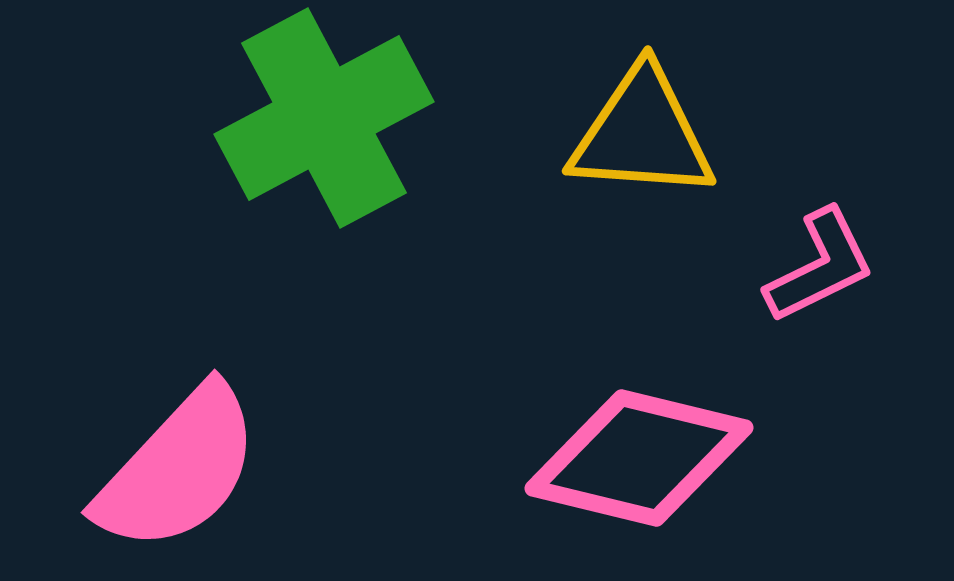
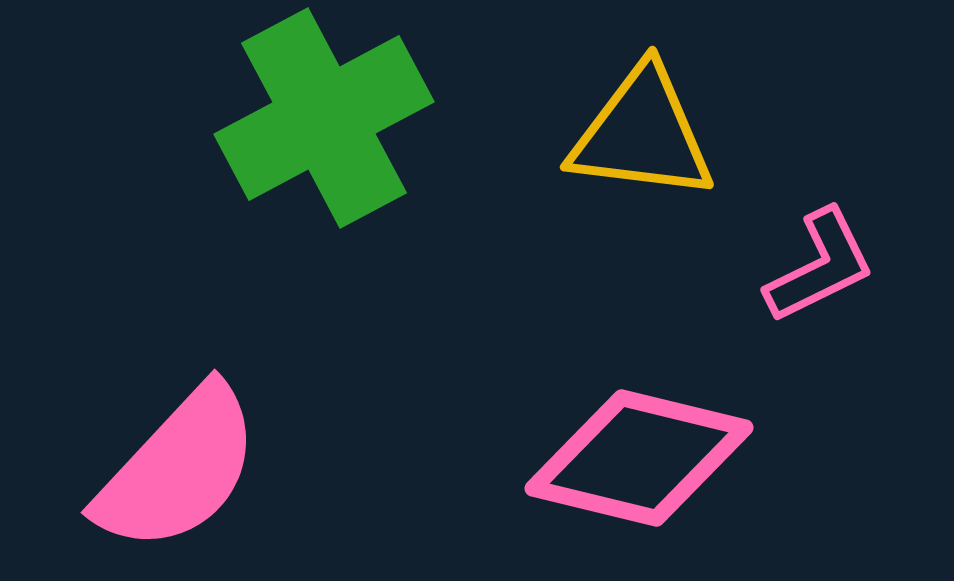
yellow triangle: rotated 3 degrees clockwise
